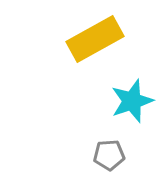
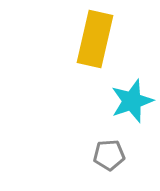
yellow rectangle: rotated 48 degrees counterclockwise
